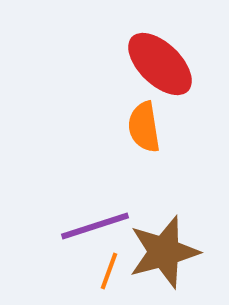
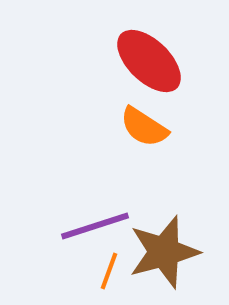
red ellipse: moved 11 px left, 3 px up
orange semicircle: rotated 48 degrees counterclockwise
